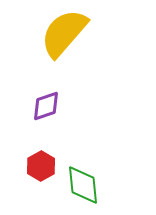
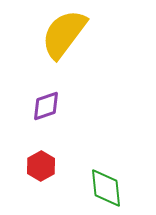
yellow semicircle: moved 1 px down; rotated 4 degrees counterclockwise
green diamond: moved 23 px right, 3 px down
